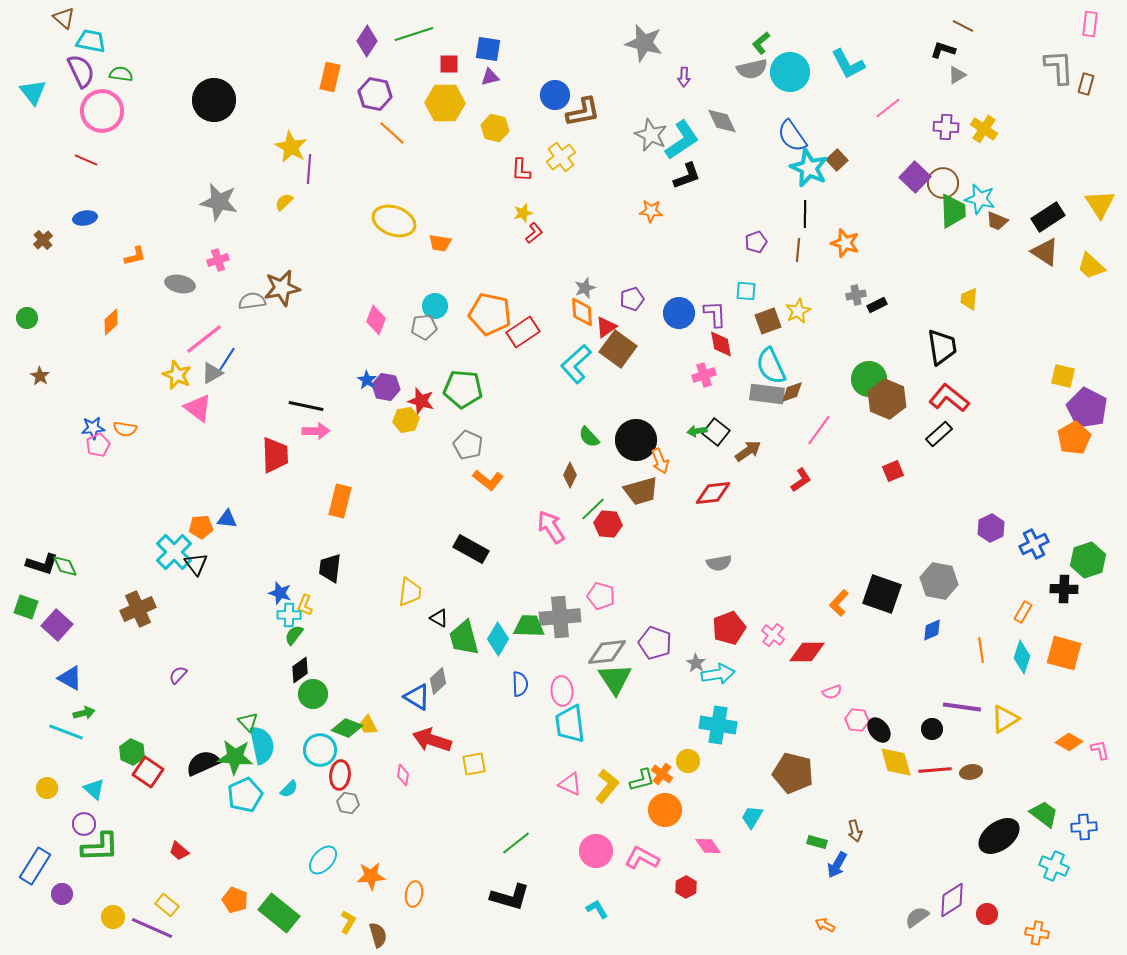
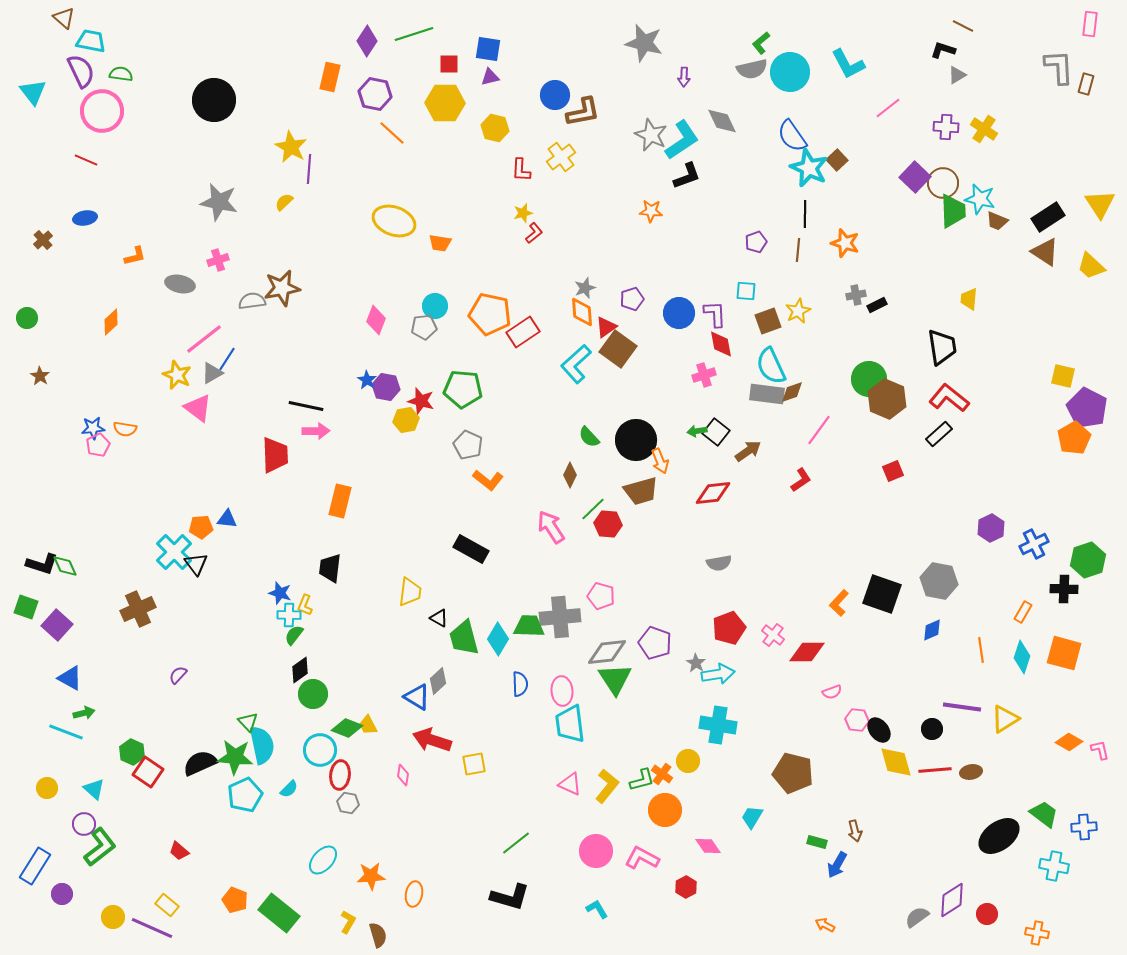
black semicircle at (203, 763): moved 3 px left
green L-shape at (100, 847): rotated 36 degrees counterclockwise
cyan cross at (1054, 866): rotated 12 degrees counterclockwise
